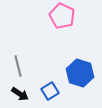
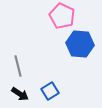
blue hexagon: moved 29 px up; rotated 12 degrees counterclockwise
